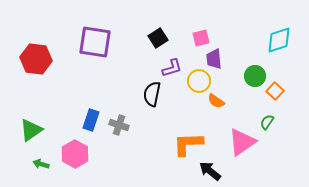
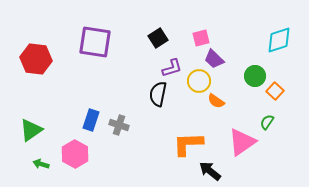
purple trapezoid: rotated 40 degrees counterclockwise
black semicircle: moved 6 px right
